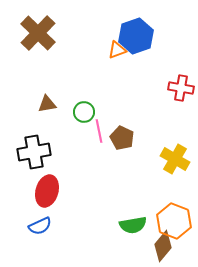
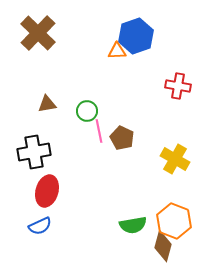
orange triangle: moved 1 px down; rotated 18 degrees clockwise
red cross: moved 3 px left, 2 px up
green circle: moved 3 px right, 1 px up
brown diamond: rotated 24 degrees counterclockwise
